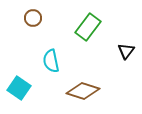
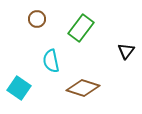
brown circle: moved 4 px right, 1 px down
green rectangle: moved 7 px left, 1 px down
brown diamond: moved 3 px up
